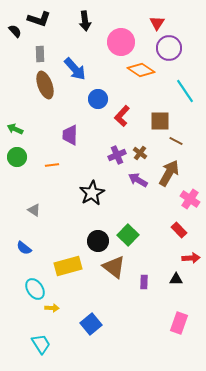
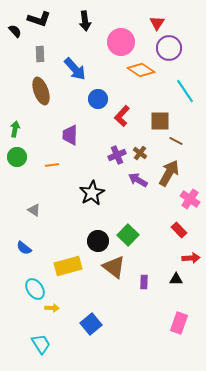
brown ellipse: moved 4 px left, 6 px down
green arrow: rotated 77 degrees clockwise
